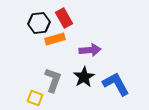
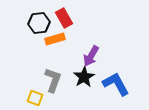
purple arrow: moved 1 px right, 6 px down; rotated 125 degrees clockwise
